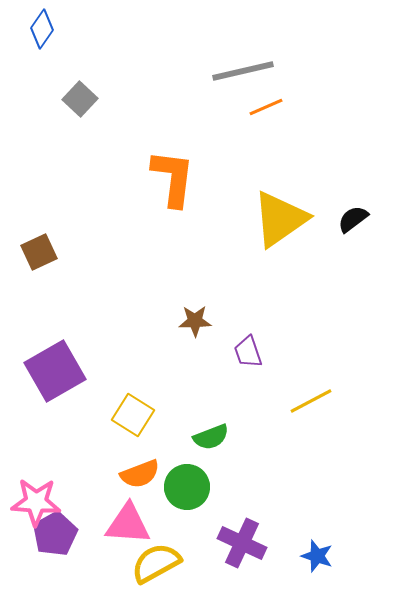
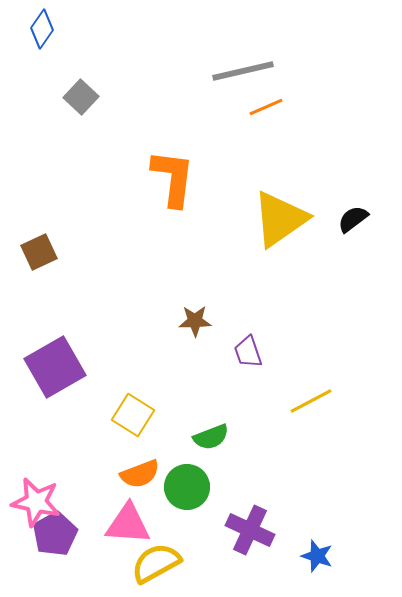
gray square: moved 1 px right, 2 px up
purple square: moved 4 px up
pink star: rotated 9 degrees clockwise
purple cross: moved 8 px right, 13 px up
